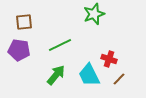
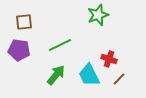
green star: moved 4 px right, 1 px down
